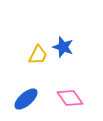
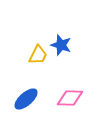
blue star: moved 2 px left, 2 px up
pink diamond: rotated 52 degrees counterclockwise
